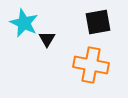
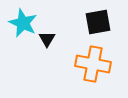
cyan star: moved 1 px left
orange cross: moved 2 px right, 1 px up
